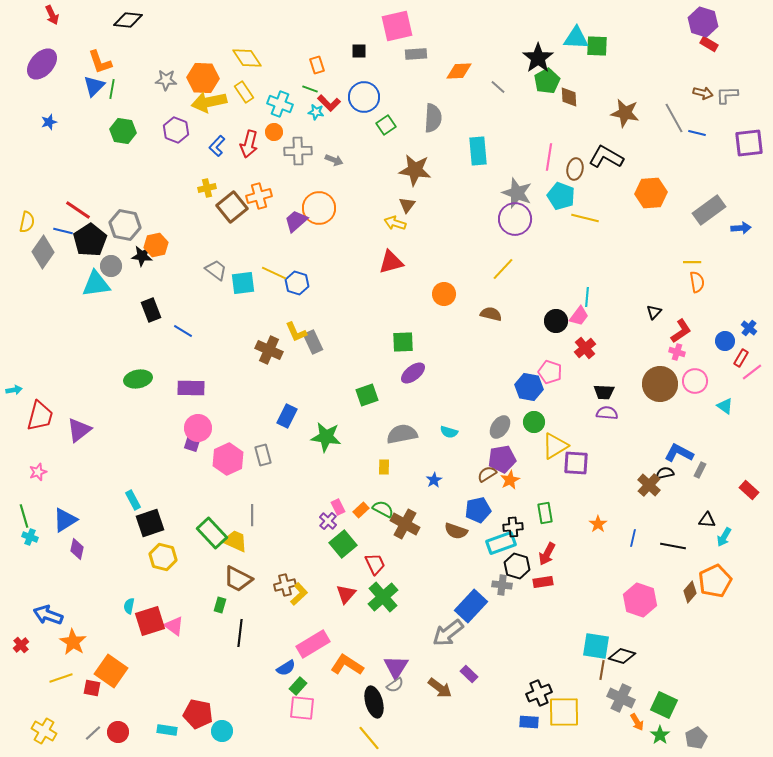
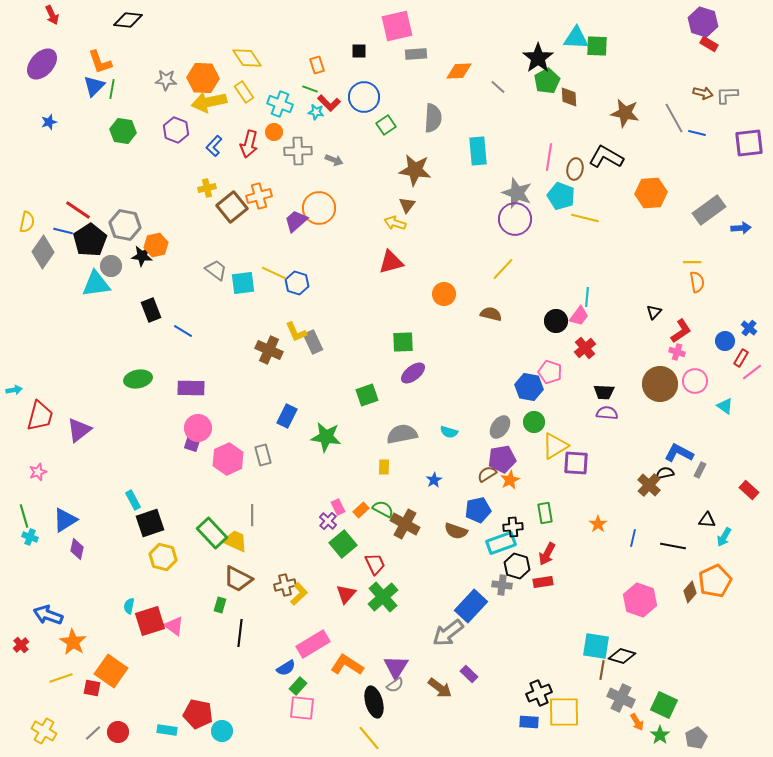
blue L-shape at (217, 146): moved 3 px left
